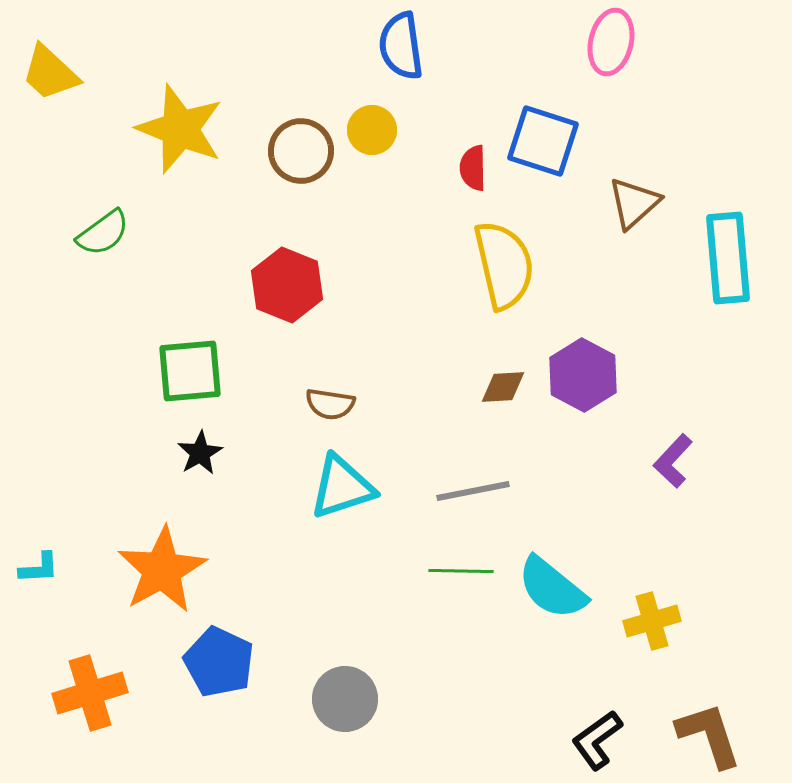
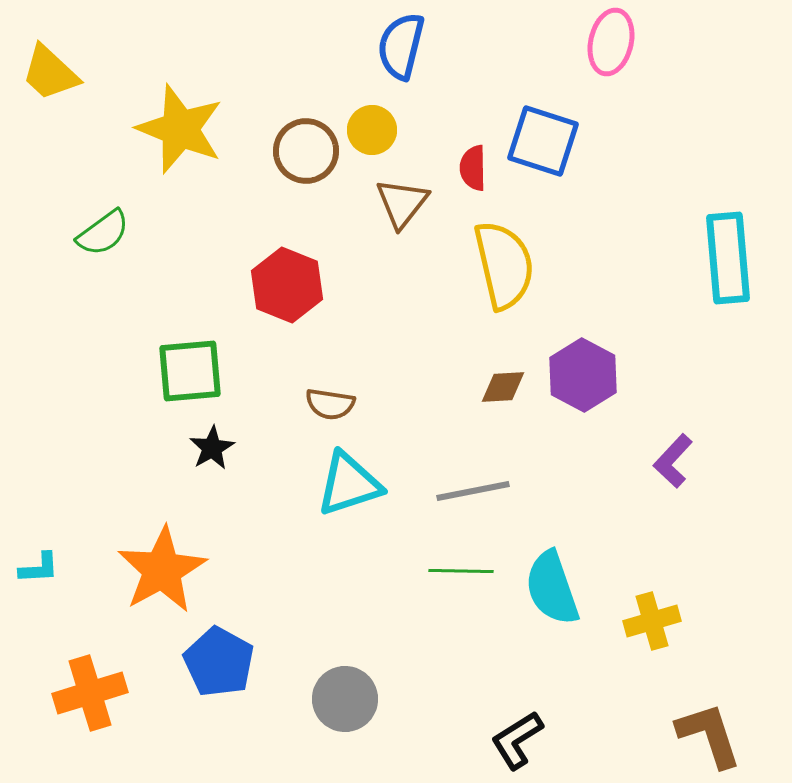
blue semicircle: rotated 22 degrees clockwise
brown circle: moved 5 px right
brown triangle: moved 232 px left; rotated 10 degrees counterclockwise
black star: moved 12 px right, 5 px up
cyan triangle: moved 7 px right, 3 px up
cyan semicircle: rotated 32 degrees clockwise
blue pentagon: rotated 4 degrees clockwise
black L-shape: moved 80 px left; rotated 4 degrees clockwise
